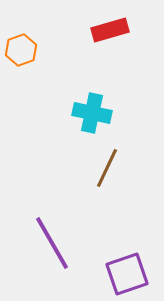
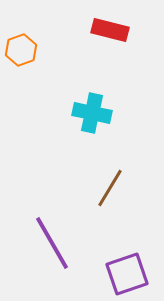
red rectangle: rotated 30 degrees clockwise
brown line: moved 3 px right, 20 px down; rotated 6 degrees clockwise
